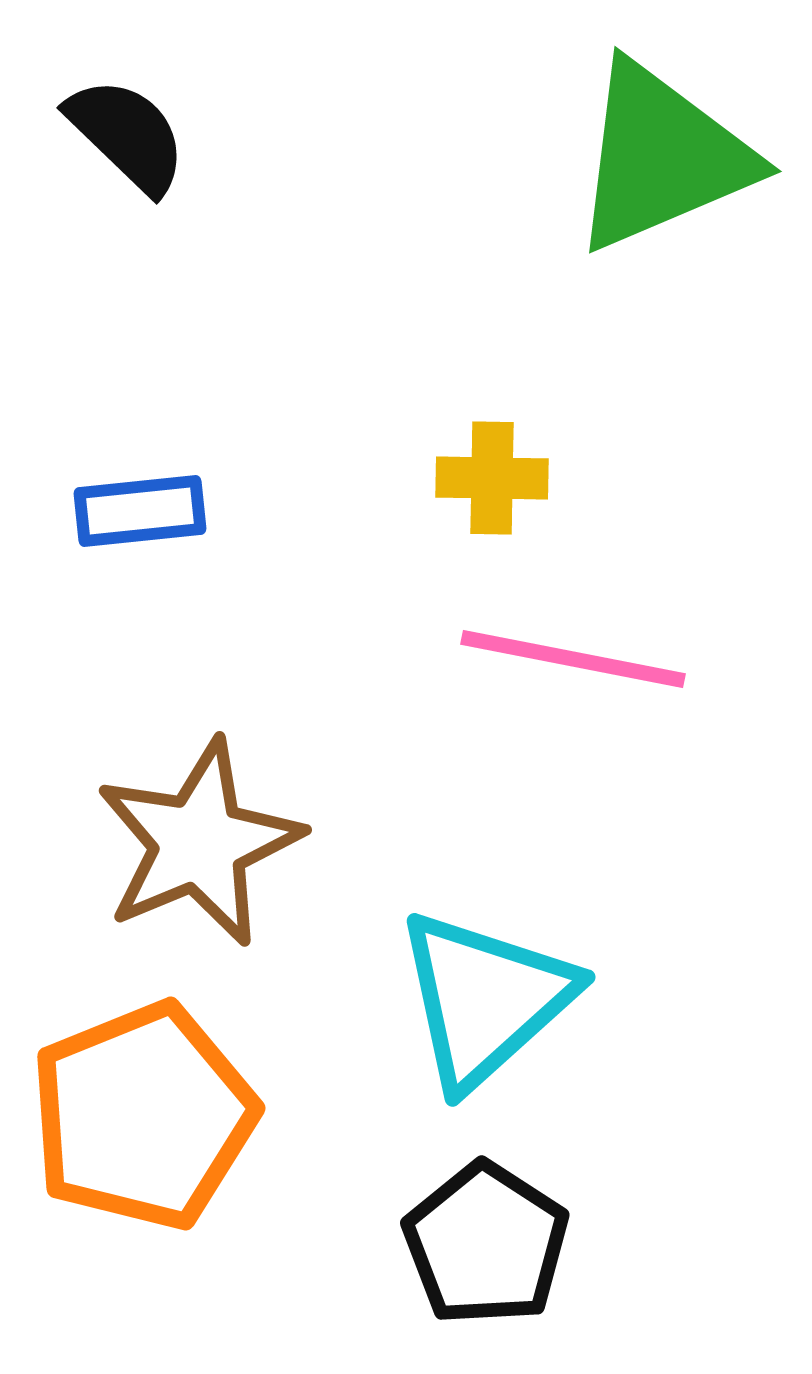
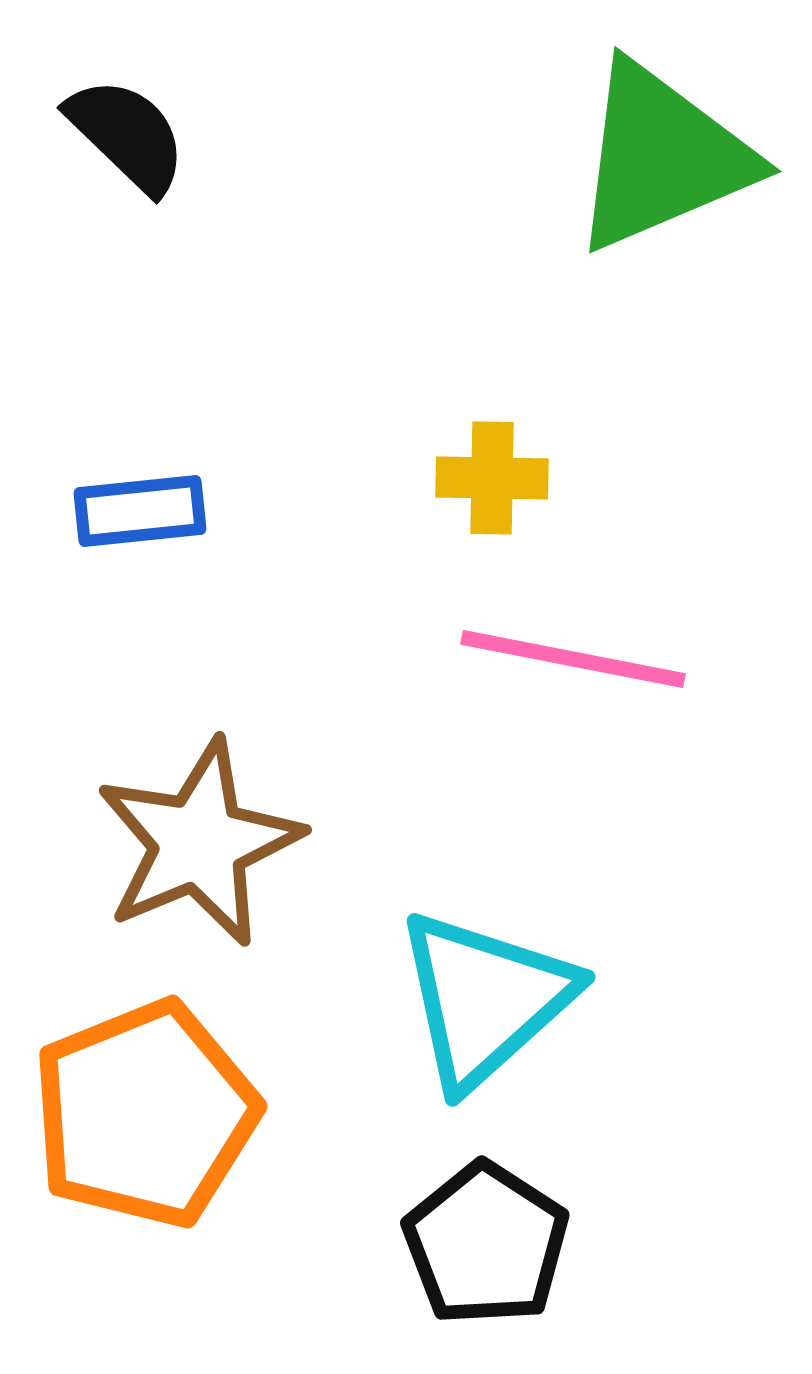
orange pentagon: moved 2 px right, 2 px up
